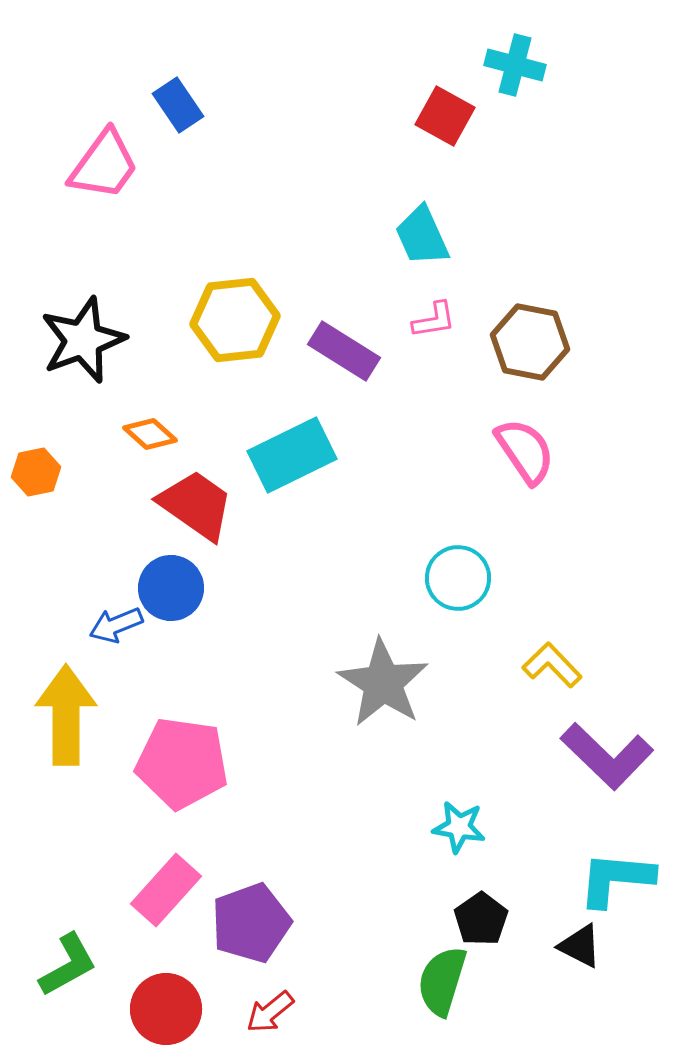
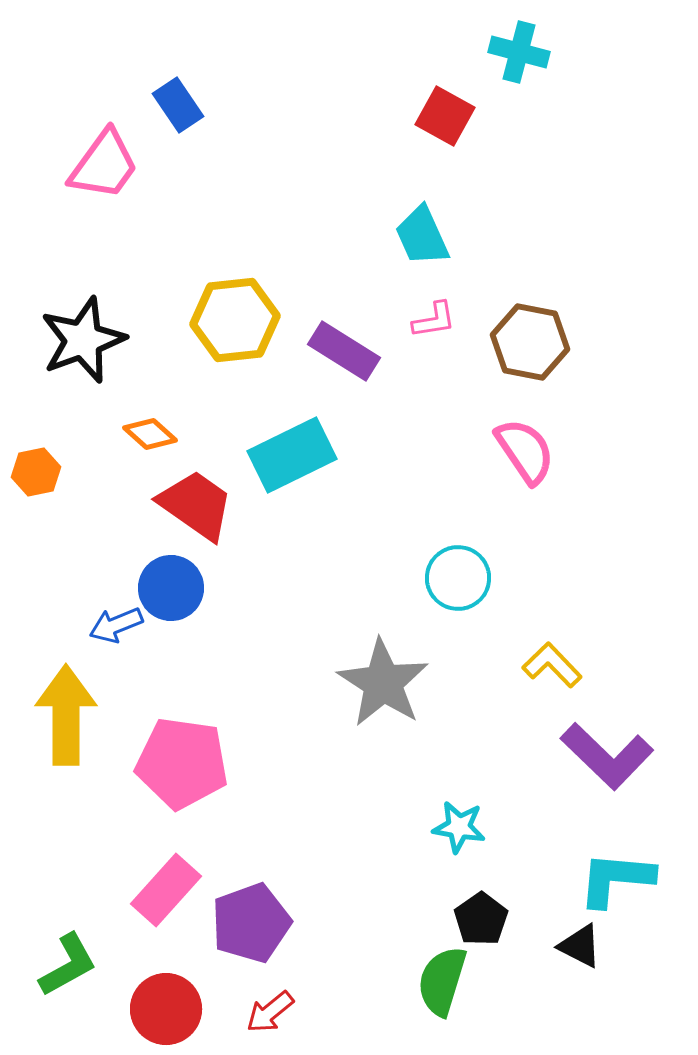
cyan cross: moved 4 px right, 13 px up
